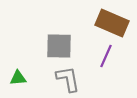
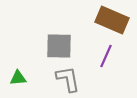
brown rectangle: moved 3 px up
